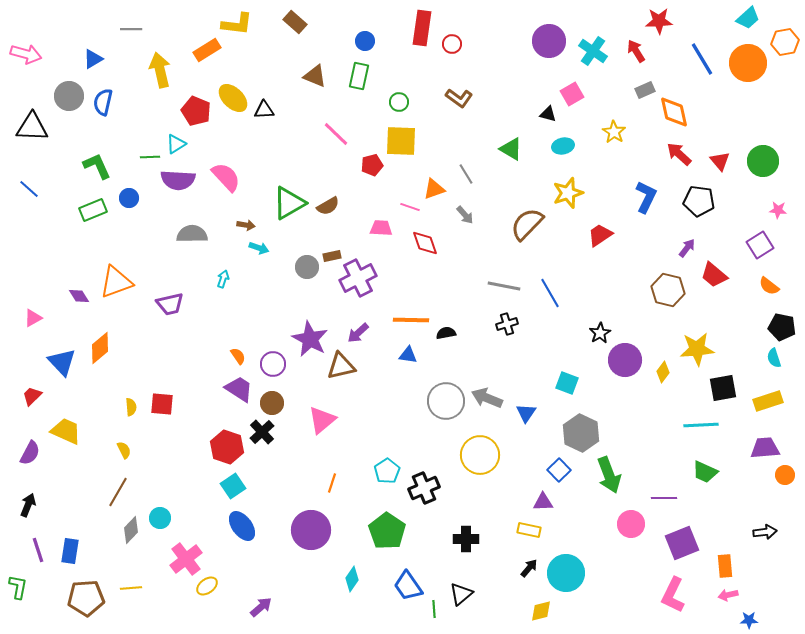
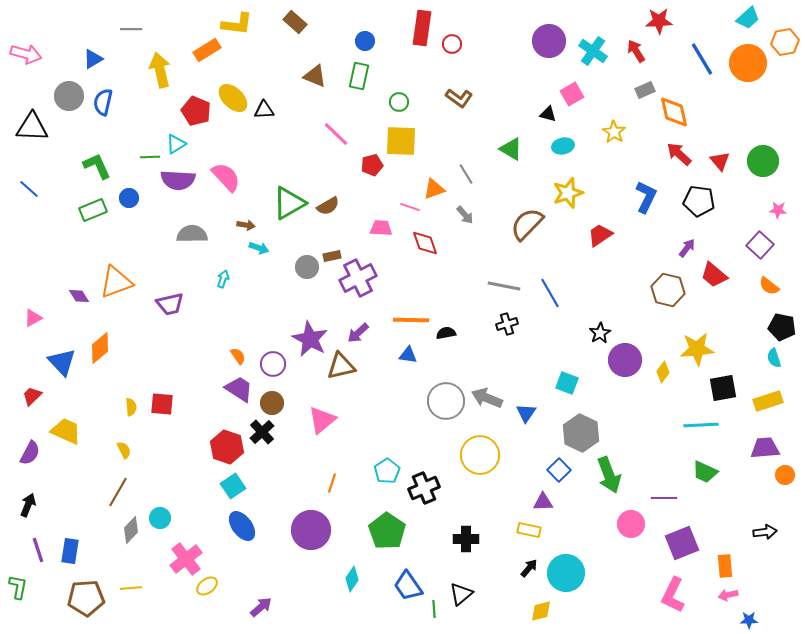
purple square at (760, 245): rotated 16 degrees counterclockwise
